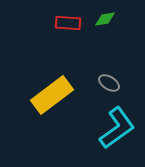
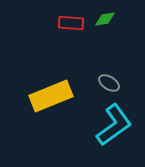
red rectangle: moved 3 px right
yellow rectangle: moved 1 px left, 1 px down; rotated 15 degrees clockwise
cyan L-shape: moved 3 px left, 3 px up
